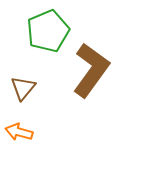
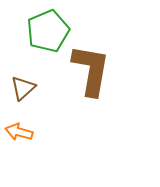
brown L-shape: rotated 26 degrees counterclockwise
brown triangle: rotated 8 degrees clockwise
